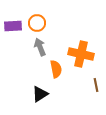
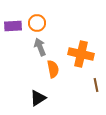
orange semicircle: moved 3 px left
black triangle: moved 2 px left, 4 px down
